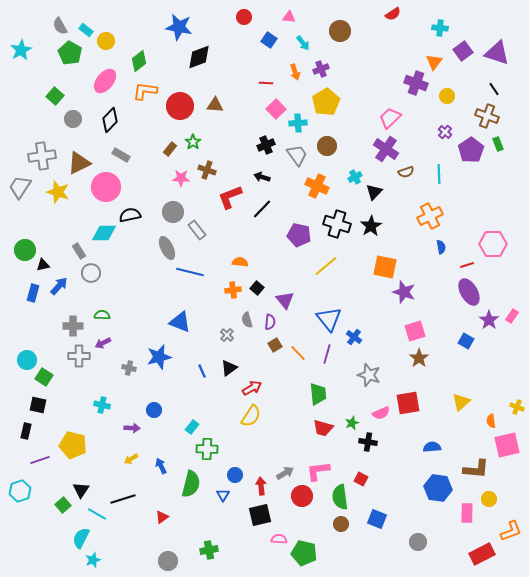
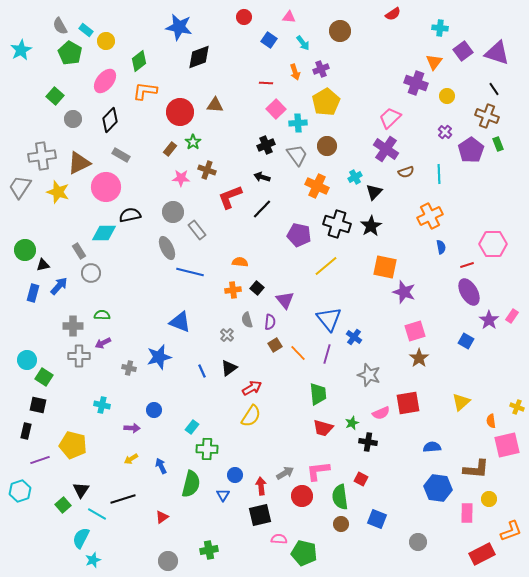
red circle at (180, 106): moved 6 px down
